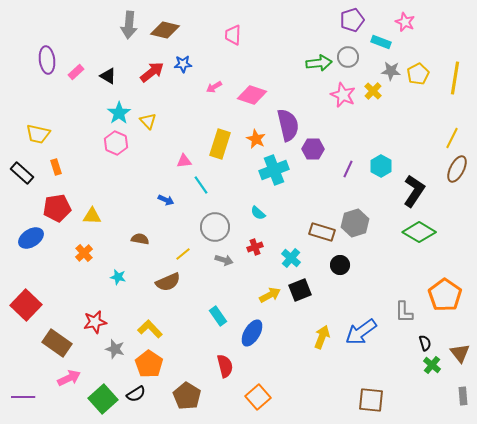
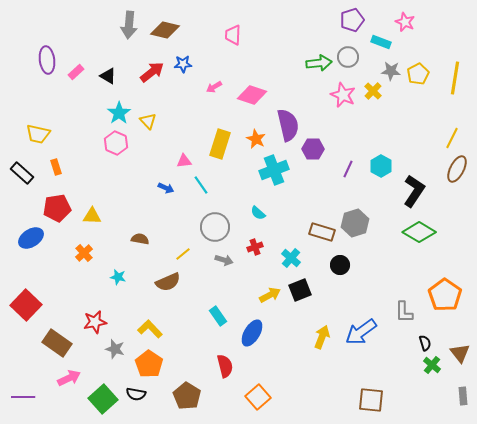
blue arrow at (166, 200): moved 12 px up
black semicircle at (136, 394): rotated 42 degrees clockwise
